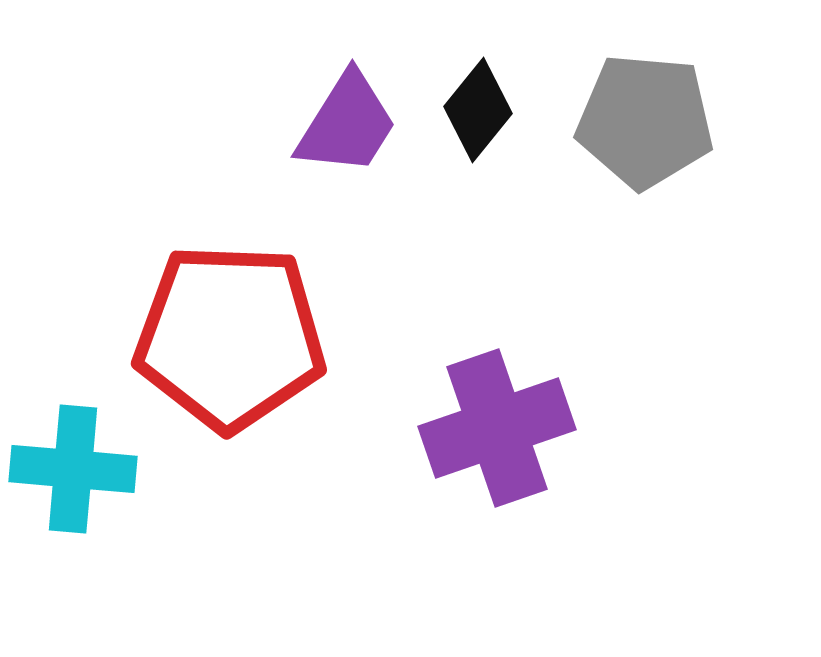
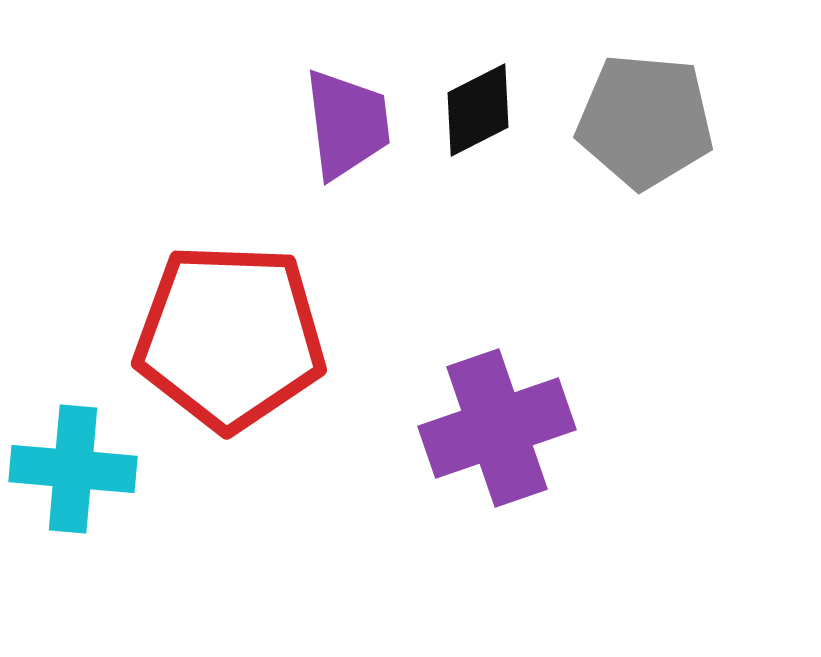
black diamond: rotated 24 degrees clockwise
purple trapezoid: rotated 39 degrees counterclockwise
